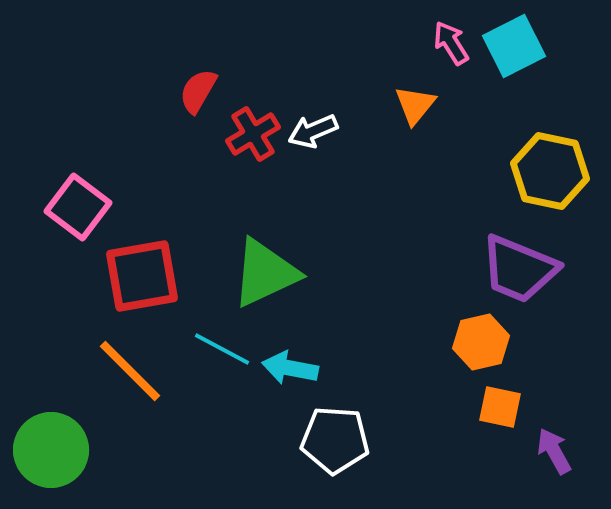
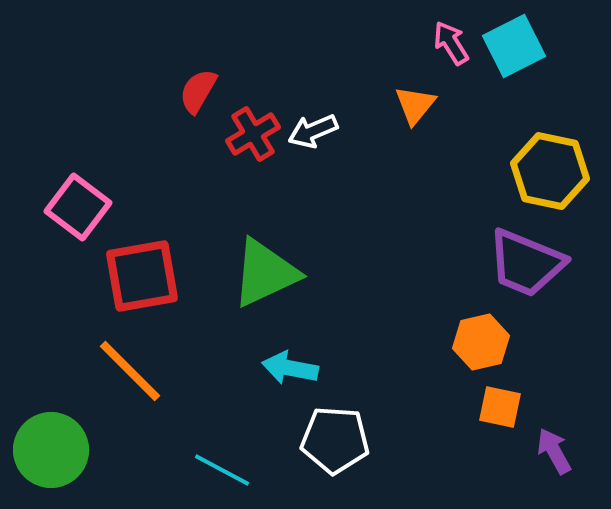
purple trapezoid: moved 7 px right, 6 px up
cyan line: moved 121 px down
